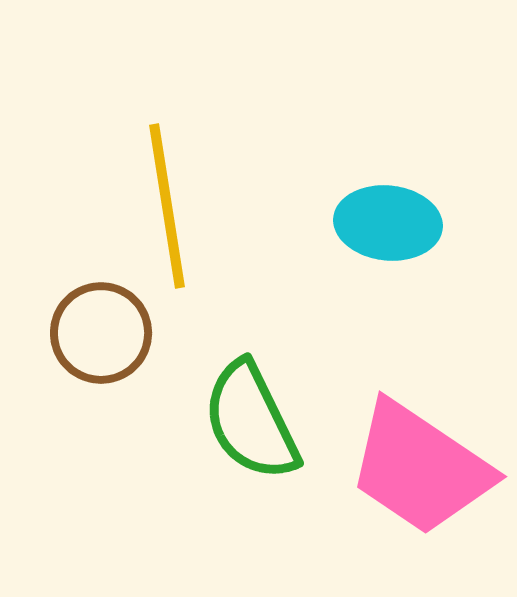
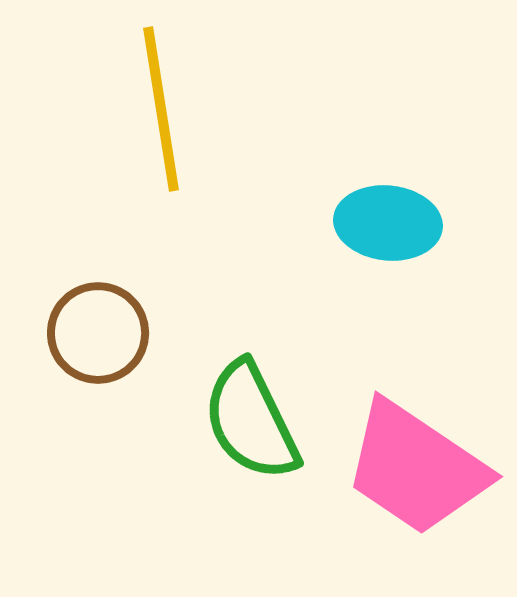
yellow line: moved 6 px left, 97 px up
brown circle: moved 3 px left
pink trapezoid: moved 4 px left
